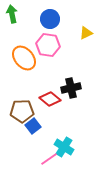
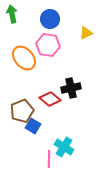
brown pentagon: rotated 20 degrees counterclockwise
blue square: rotated 21 degrees counterclockwise
pink line: rotated 54 degrees counterclockwise
